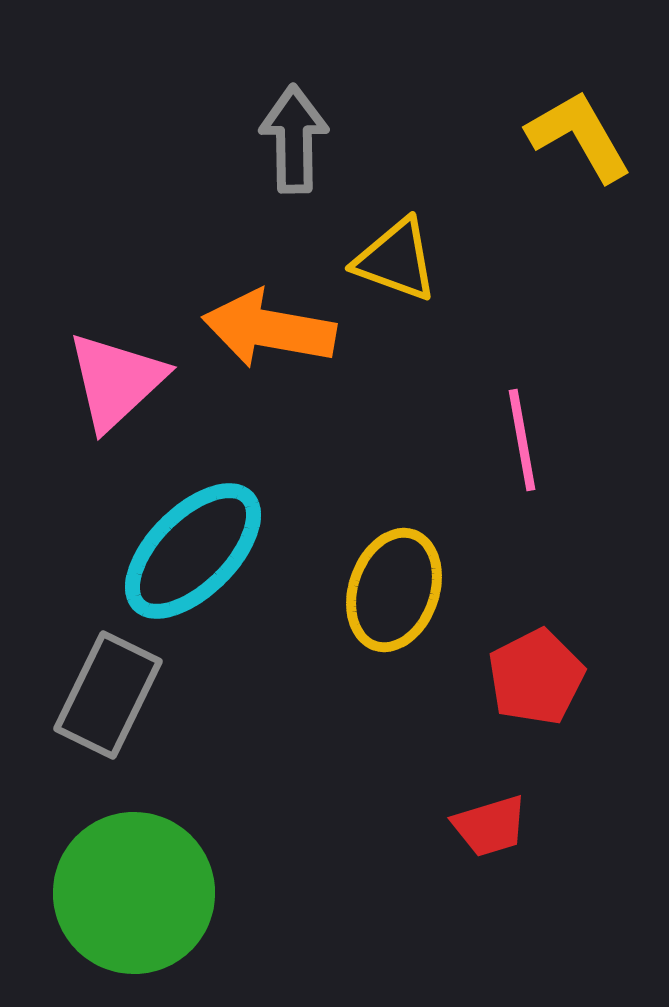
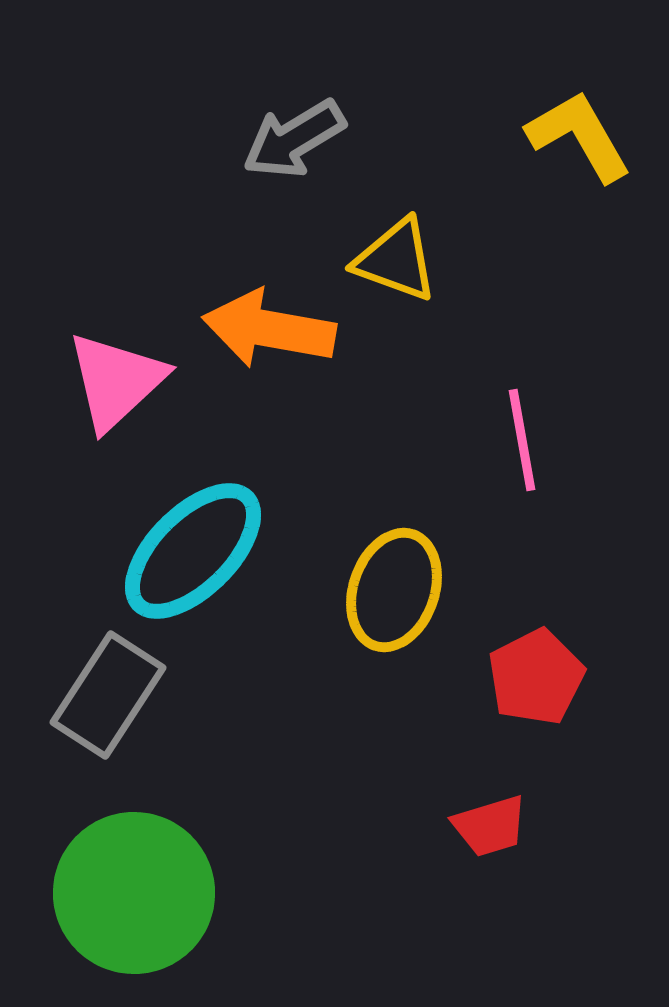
gray arrow: rotated 120 degrees counterclockwise
gray rectangle: rotated 7 degrees clockwise
